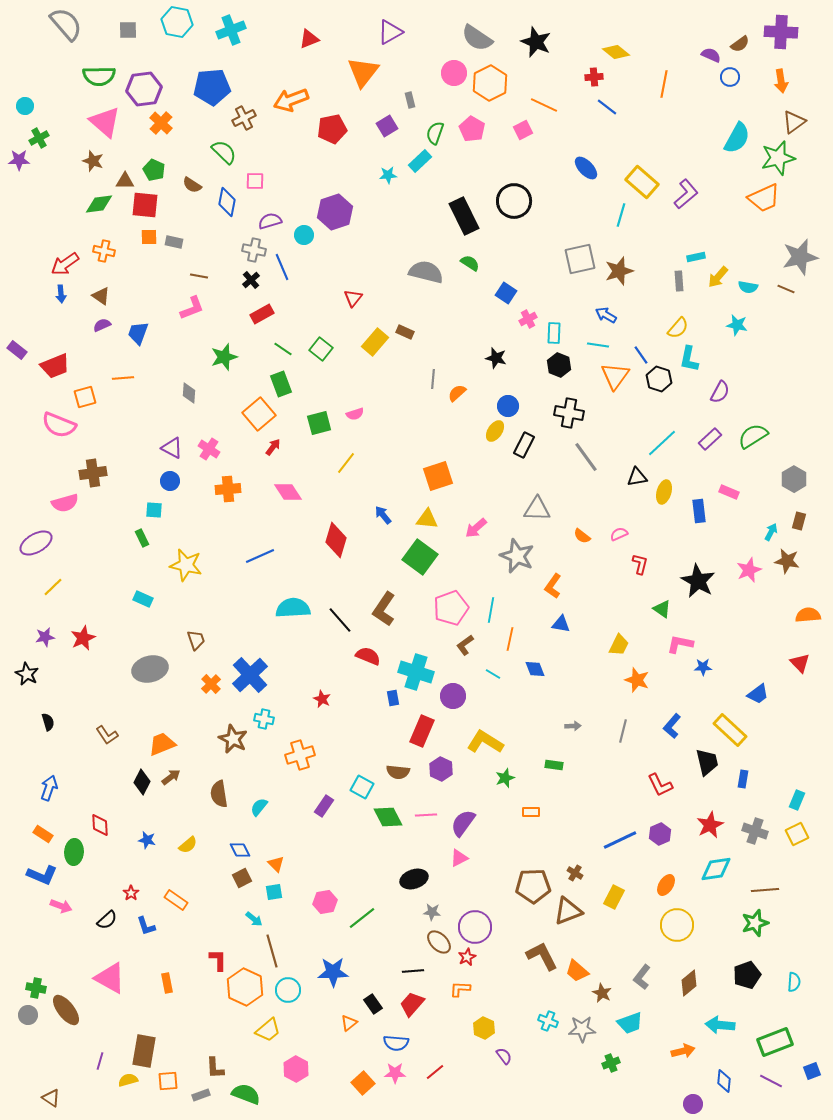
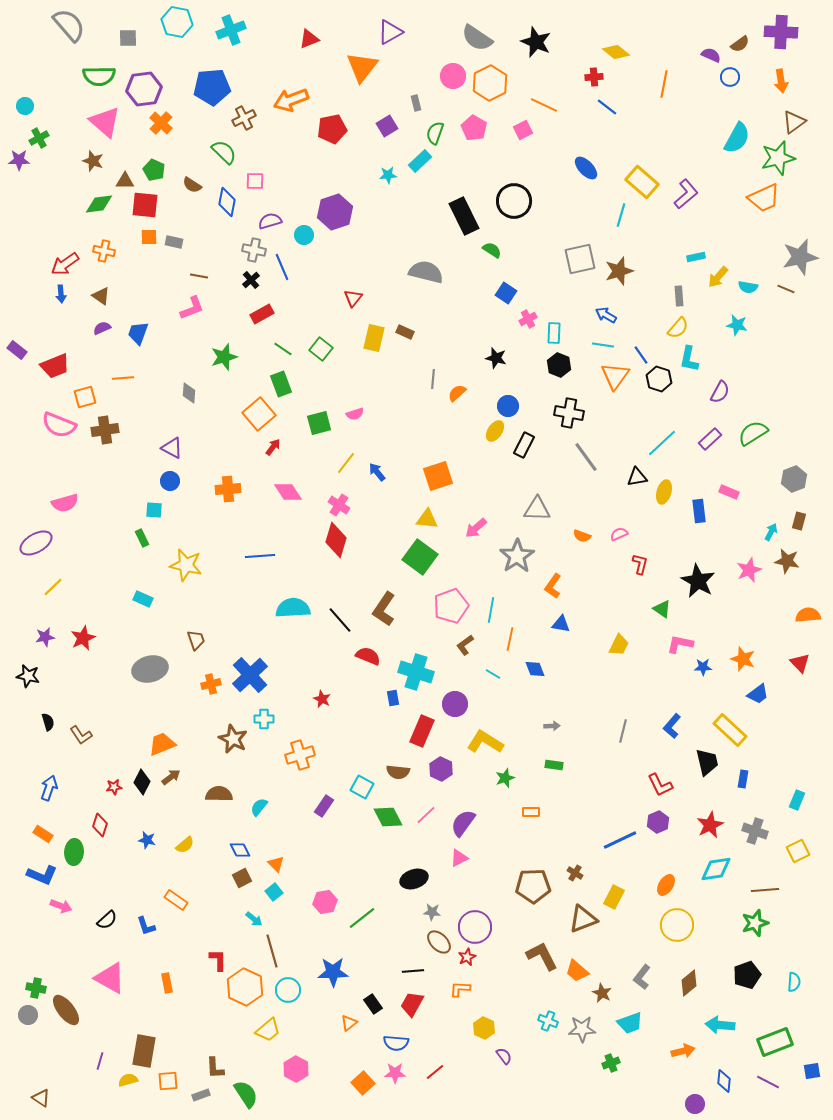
gray semicircle at (66, 24): moved 3 px right, 1 px down
gray square at (128, 30): moved 8 px down
orange triangle at (363, 72): moved 1 px left, 5 px up
pink circle at (454, 73): moved 1 px left, 3 px down
gray rectangle at (410, 100): moved 6 px right, 3 px down
pink pentagon at (472, 129): moved 2 px right, 1 px up
green semicircle at (470, 263): moved 22 px right, 13 px up
gray rectangle at (679, 281): moved 15 px down
purple semicircle at (102, 325): moved 3 px down
yellow rectangle at (375, 342): moved 1 px left, 4 px up; rotated 28 degrees counterclockwise
cyan line at (598, 345): moved 5 px right
green semicircle at (753, 436): moved 3 px up
pink cross at (209, 449): moved 130 px right, 56 px down
brown cross at (93, 473): moved 12 px right, 43 px up
gray hexagon at (794, 479): rotated 10 degrees clockwise
blue arrow at (383, 515): moved 6 px left, 43 px up
orange semicircle at (582, 536): rotated 18 degrees counterclockwise
blue line at (260, 556): rotated 20 degrees clockwise
gray star at (517, 556): rotated 16 degrees clockwise
pink pentagon at (451, 608): moved 2 px up
black star at (27, 674): moved 1 px right, 2 px down; rotated 15 degrees counterclockwise
orange star at (637, 680): moved 106 px right, 21 px up
orange cross at (211, 684): rotated 30 degrees clockwise
purple circle at (453, 696): moved 2 px right, 8 px down
cyan cross at (264, 719): rotated 12 degrees counterclockwise
gray arrow at (573, 726): moved 21 px left
brown L-shape at (107, 735): moved 26 px left
brown semicircle at (219, 794): rotated 100 degrees clockwise
pink line at (426, 815): rotated 40 degrees counterclockwise
red diamond at (100, 825): rotated 20 degrees clockwise
purple hexagon at (660, 834): moved 2 px left, 12 px up
yellow square at (797, 834): moved 1 px right, 17 px down
yellow semicircle at (188, 845): moved 3 px left
cyan square at (274, 892): rotated 30 degrees counterclockwise
red star at (131, 893): moved 17 px left, 106 px up; rotated 28 degrees clockwise
brown triangle at (568, 911): moved 15 px right, 8 px down
red trapezoid at (412, 1004): rotated 12 degrees counterclockwise
blue square at (812, 1071): rotated 12 degrees clockwise
purple line at (771, 1081): moved 3 px left, 1 px down
green semicircle at (246, 1094): rotated 36 degrees clockwise
brown triangle at (51, 1098): moved 10 px left
purple circle at (693, 1104): moved 2 px right
